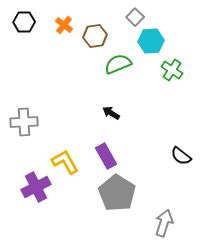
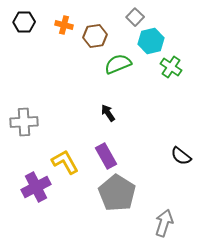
orange cross: rotated 24 degrees counterclockwise
cyan hexagon: rotated 10 degrees counterclockwise
green cross: moved 1 px left, 3 px up
black arrow: moved 3 px left; rotated 24 degrees clockwise
